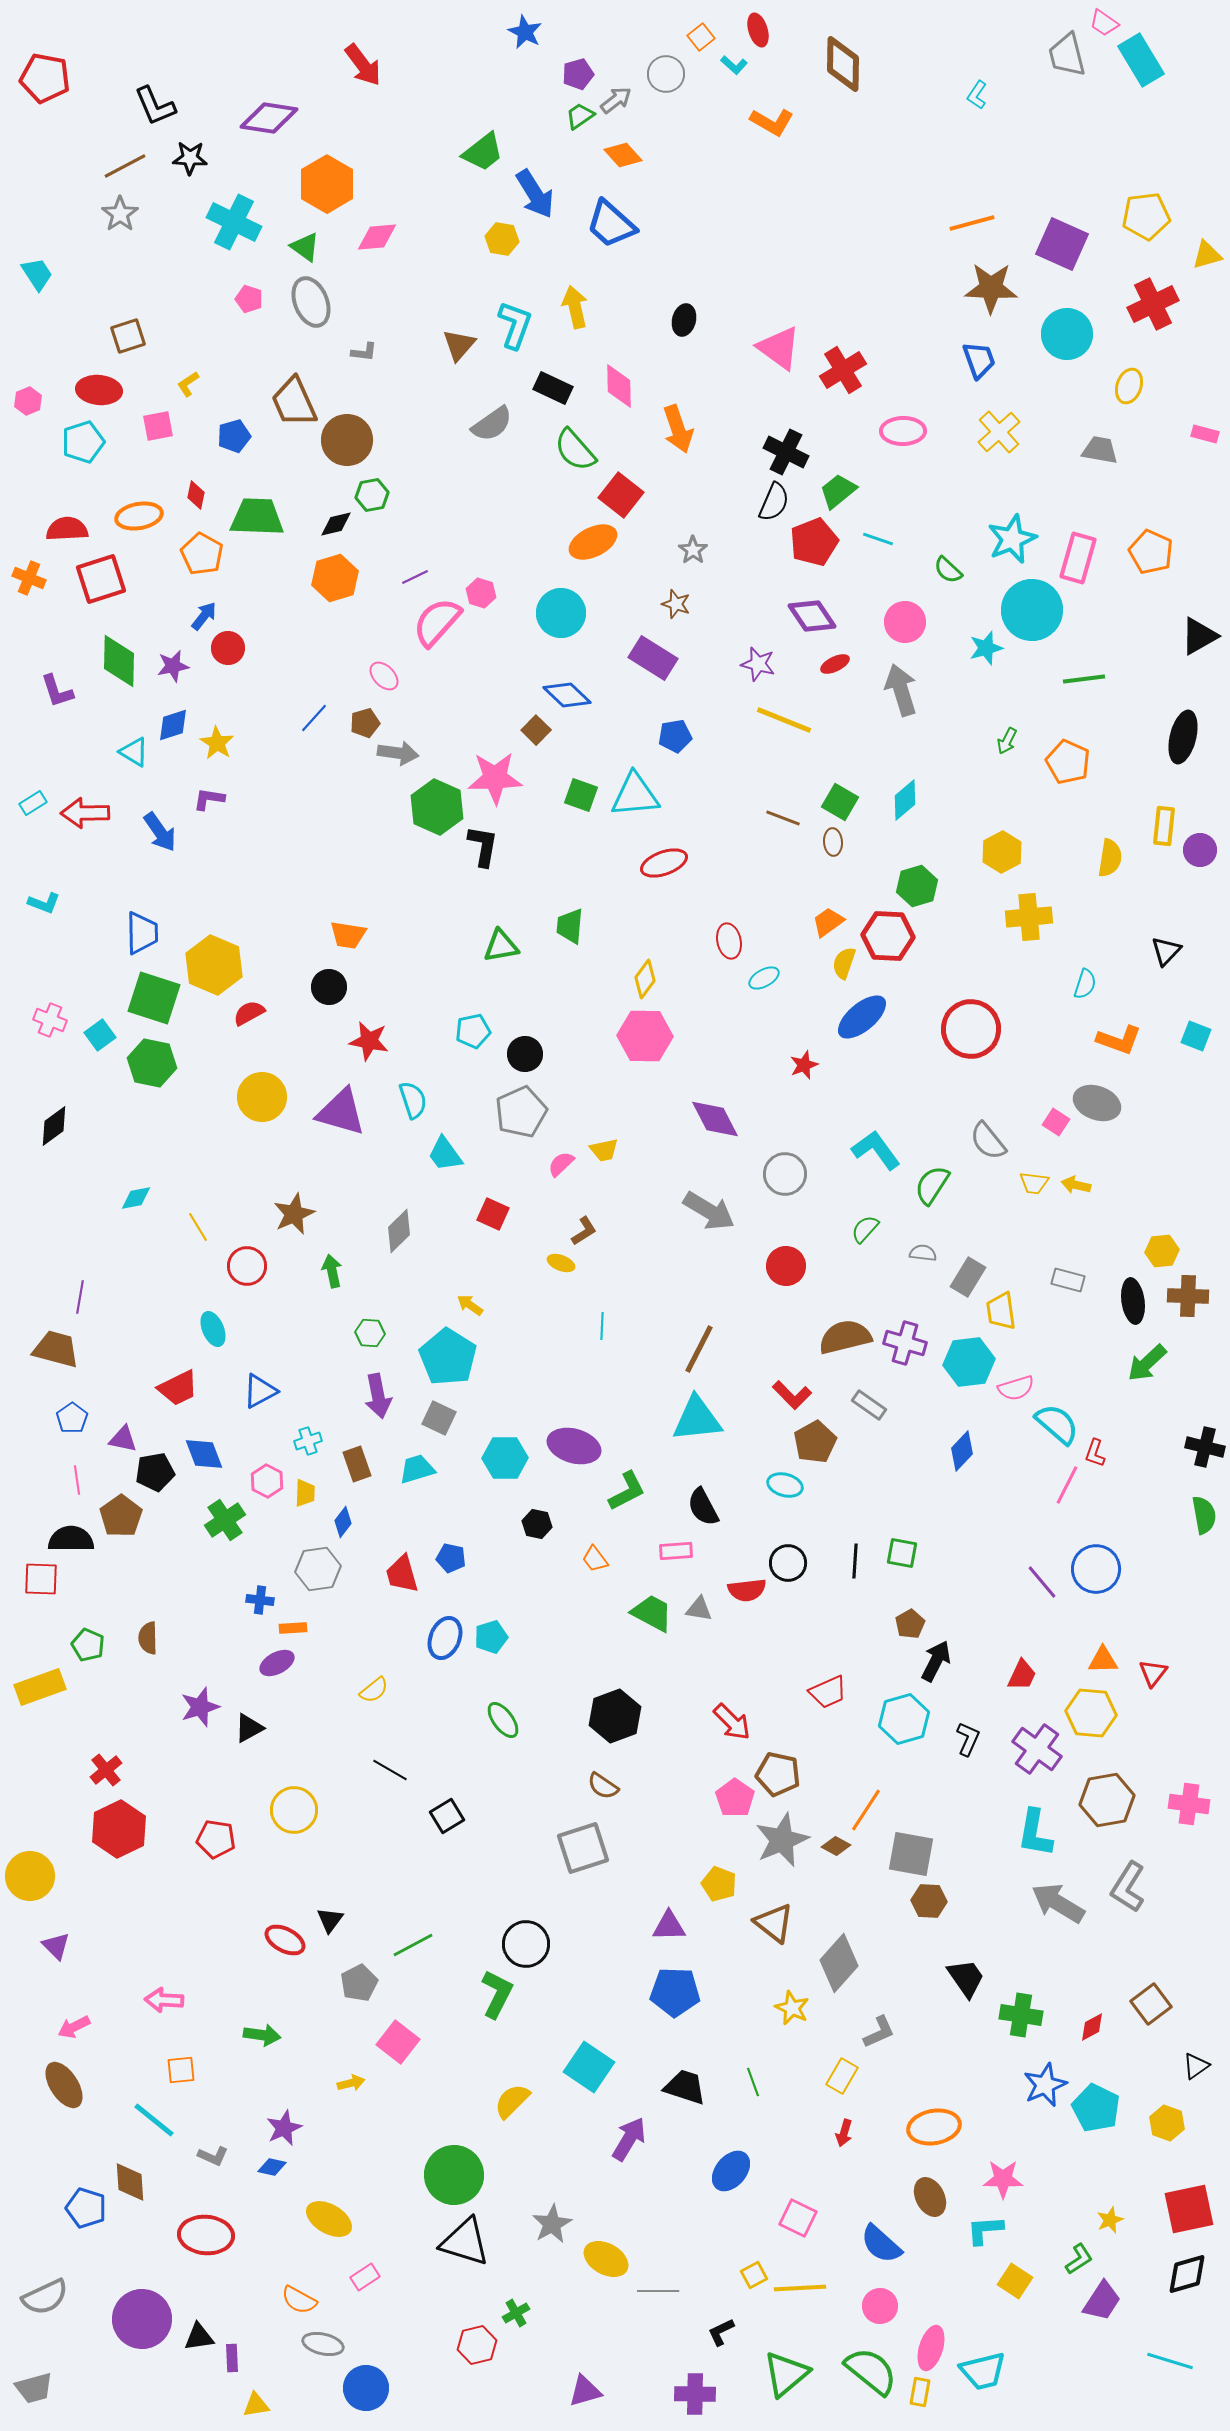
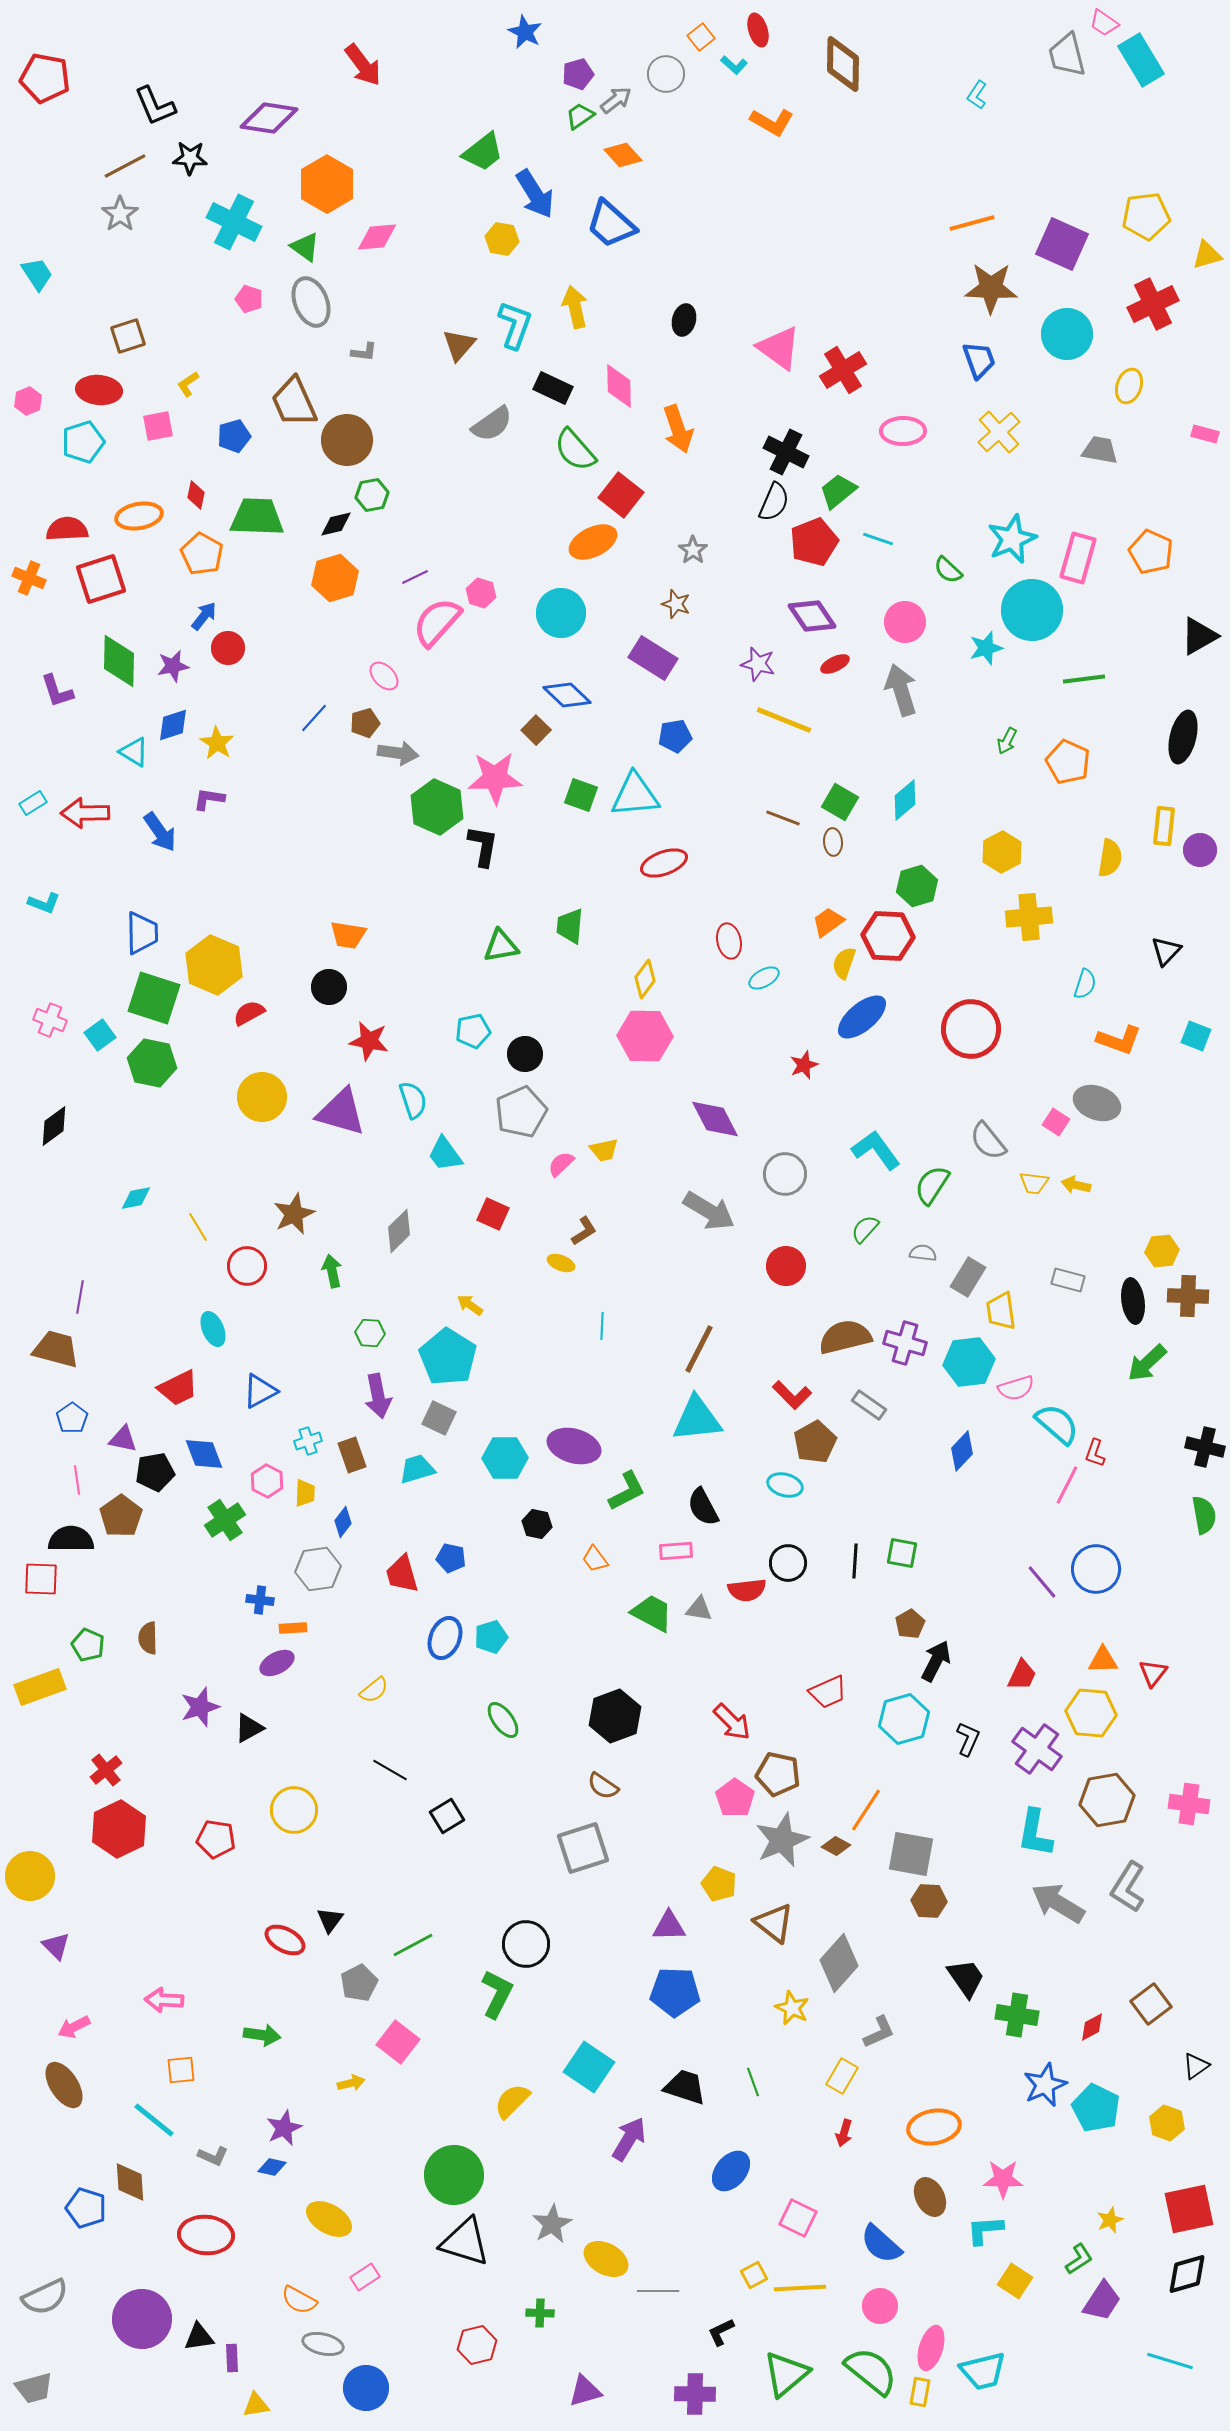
brown rectangle at (357, 1464): moved 5 px left, 9 px up
green cross at (1021, 2015): moved 4 px left
green cross at (516, 2313): moved 24 px right; rotated 32 degrees clockwise
